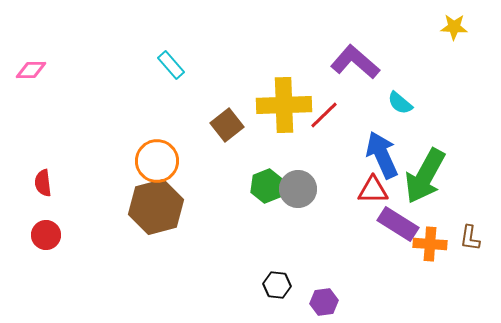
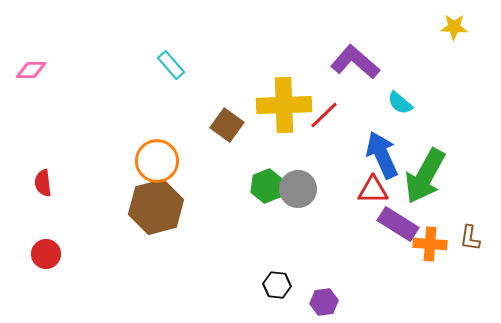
brown square: rotated 16 degrees counterclockwise
red circle: moved 19 px down
